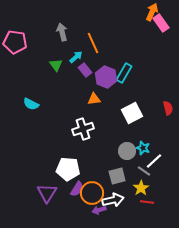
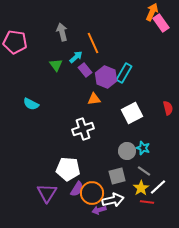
white line: moved 4 px right, 26 px down
